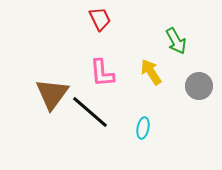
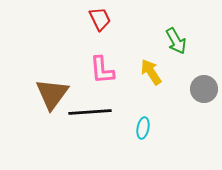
pink L-shape: moved 3 px up
gray circle: moved 5 px right, 3 px down
black line: rotated 45 degrees counterclockwise
